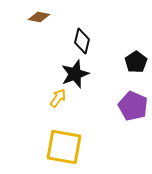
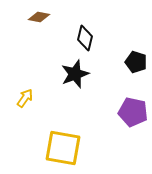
black diamond: moved 3 px right, 3 px up
black pentagon: rotated 20 degrees counterclockwise
yellow arrow: moved 33 px left
purple pentagon: moved 6 px down; rotated 12 degrees counterclockwise
yellow square: moved 1 px left, 1 px down
